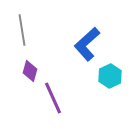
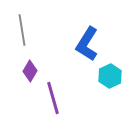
blue L-shape: rotated 16 degrees counterclockwise
purple diamond: rotated 15 degrees clockwise
purple line: rotated 8 degrees clockwise
